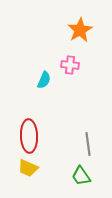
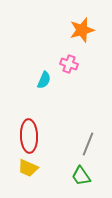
orange star: moved 2 px right; rotated 15 degrees clockwise
pink cross: moved 1 px left, 1 px up; rotated 12 degrees clockwise
gray line: rotated 30 degrees clockwise
